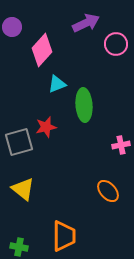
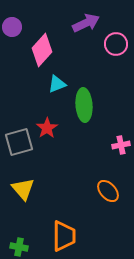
red star: moved 1 px right, 1 px down; rotated 20 degrees counterclockwise
yellow triangle: rotated 10 degrees clockwise
